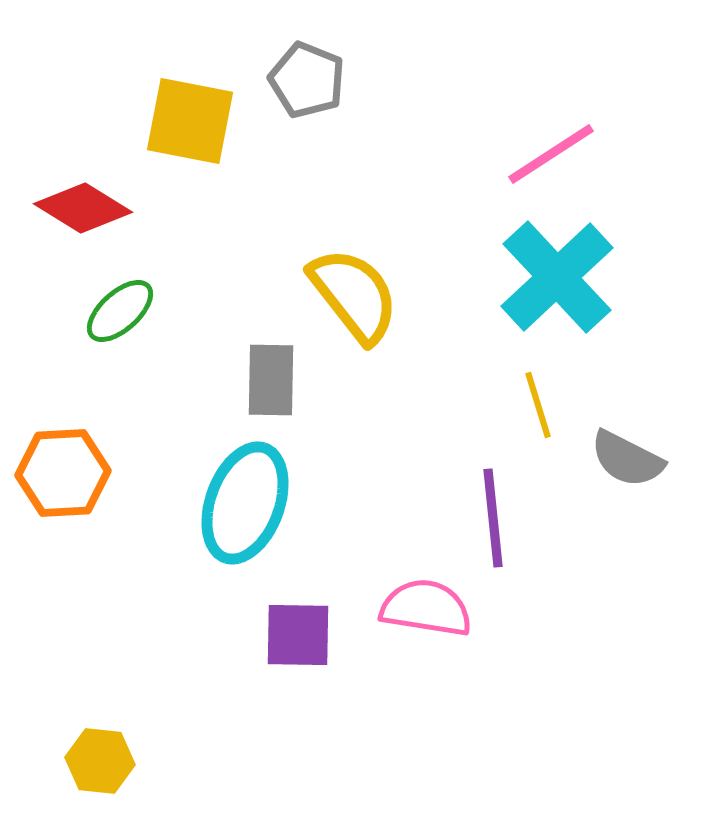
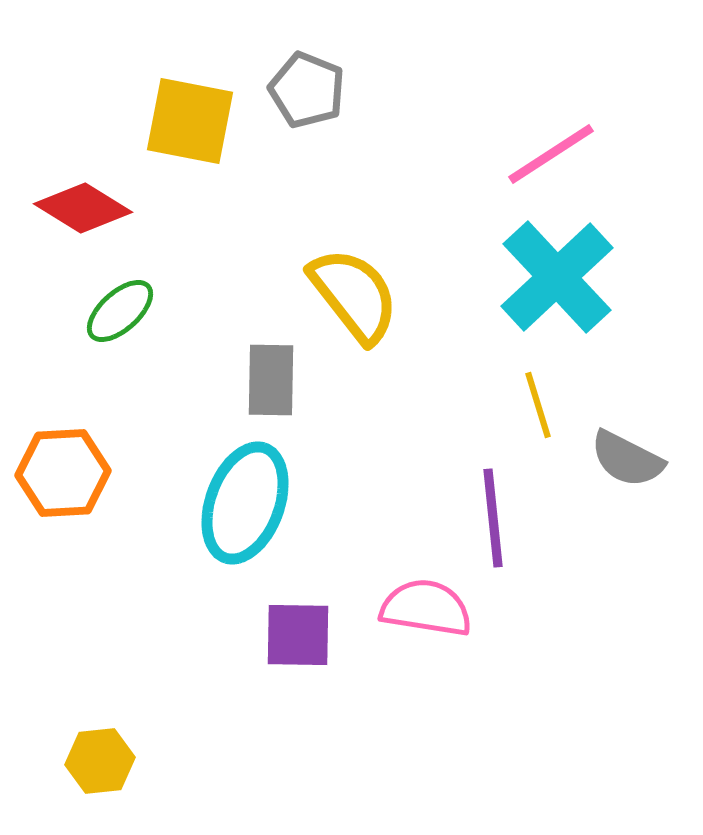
gray pentagon: moved 10 px down
yellow hexagon: rotated 12 degrees counterclockwise
